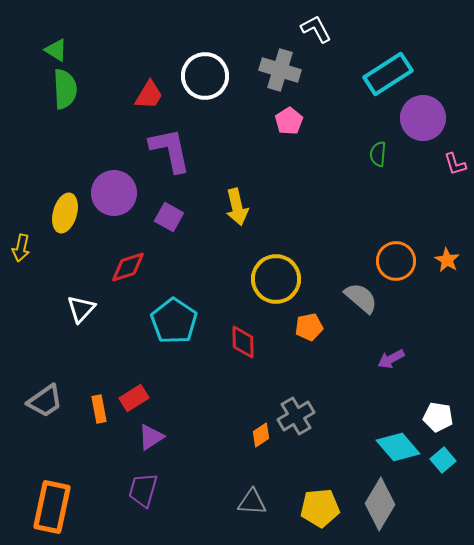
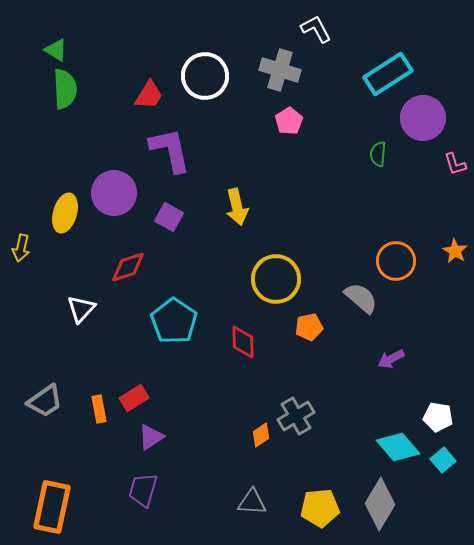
orange star at (447, 260): moved 8 px right, 9 px up
